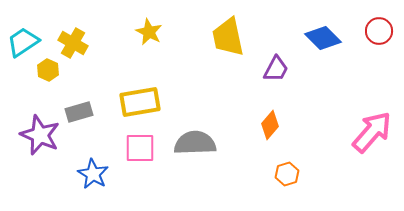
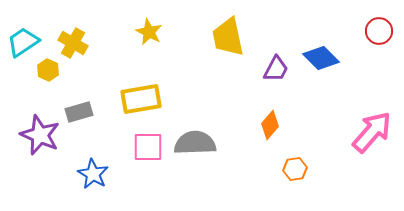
blue diamond: moved 2 px left, 20 px down
yellow rectangle: moved 1 px right, 3 px up
pink square: moved 8 px right, 1 px up
orange hexagon: moved 8 px right, 5 px up; rotated 10 degrees clockwise
